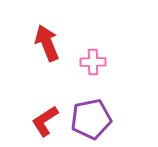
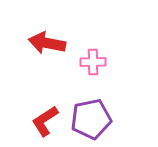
red arrow: rotated 57 degrees counterclockwise
